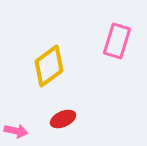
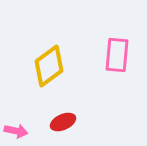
pink rectangle: moved 14 px down; rotated 12 degrees counterclockwise
red ellipse: moved 3 px down
